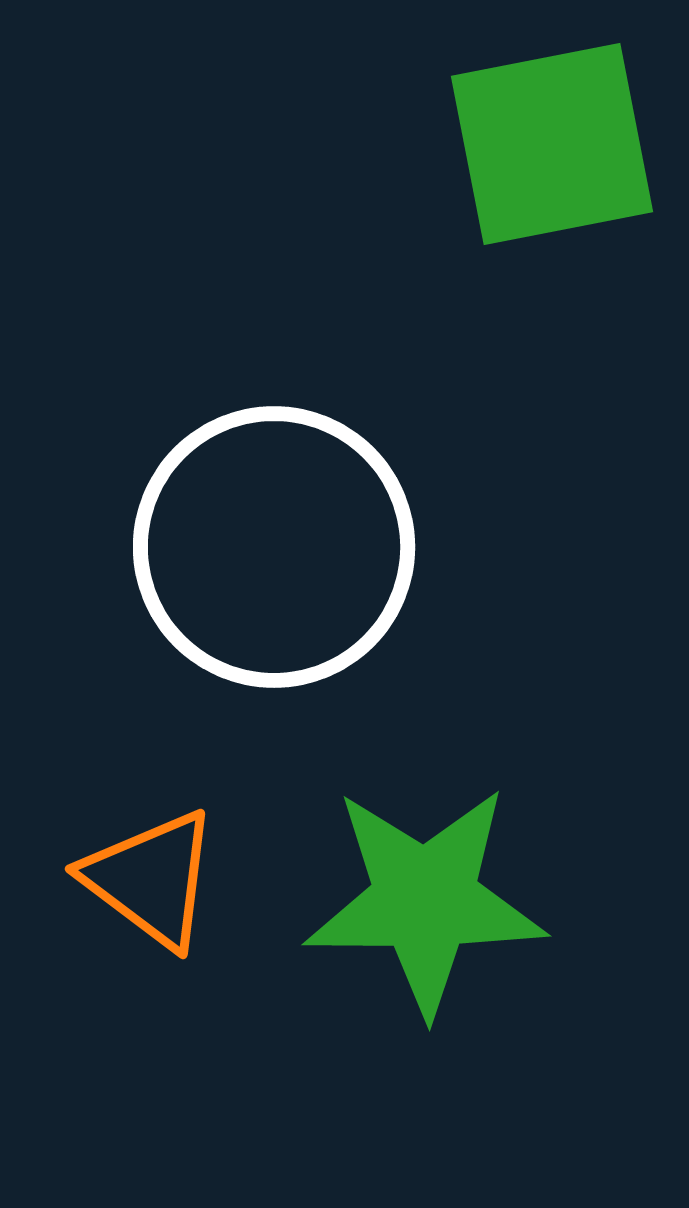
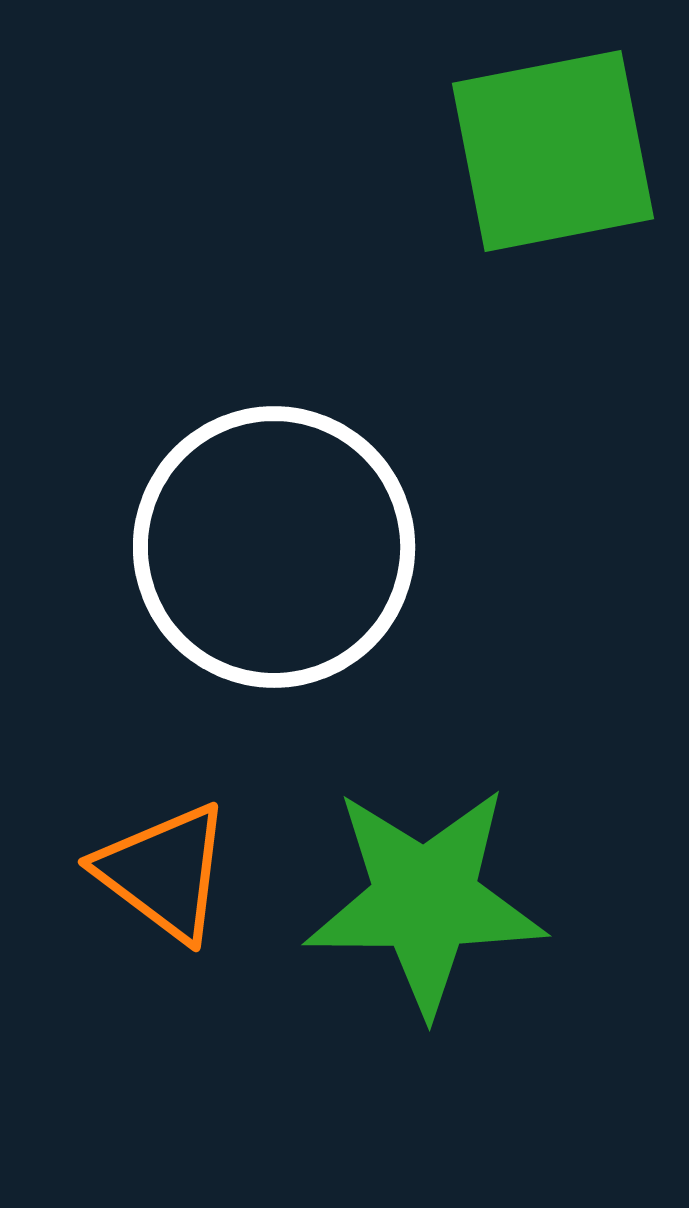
green square: moved 1 px right, 7 px down
orange triangle: moved 13 px right, 7 px up
